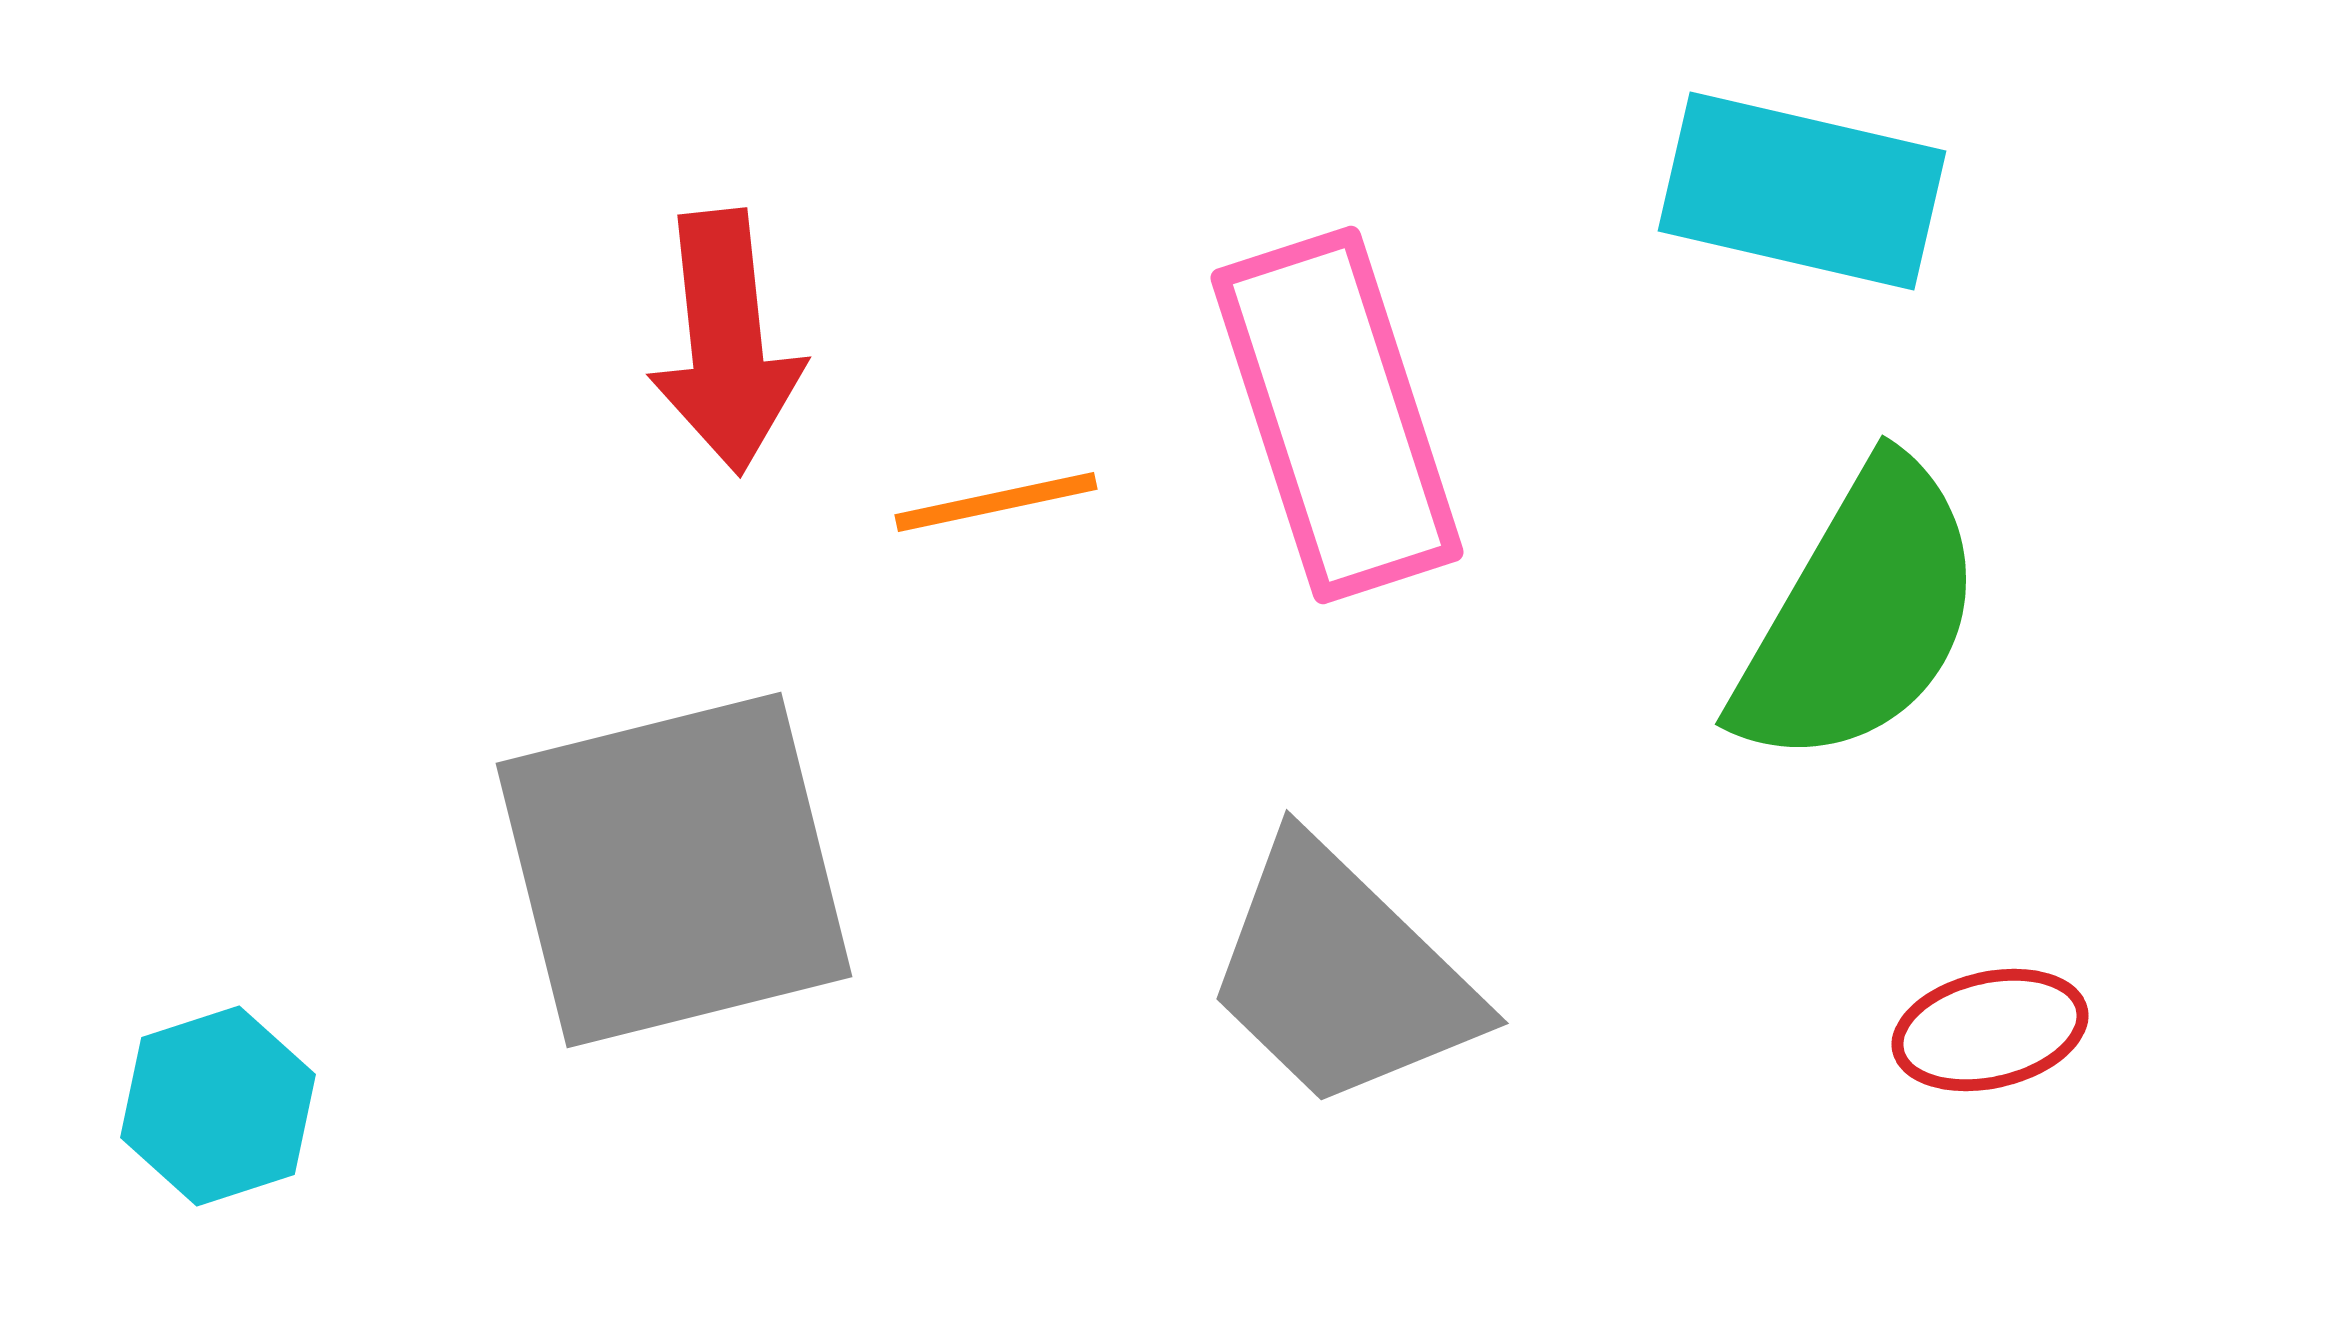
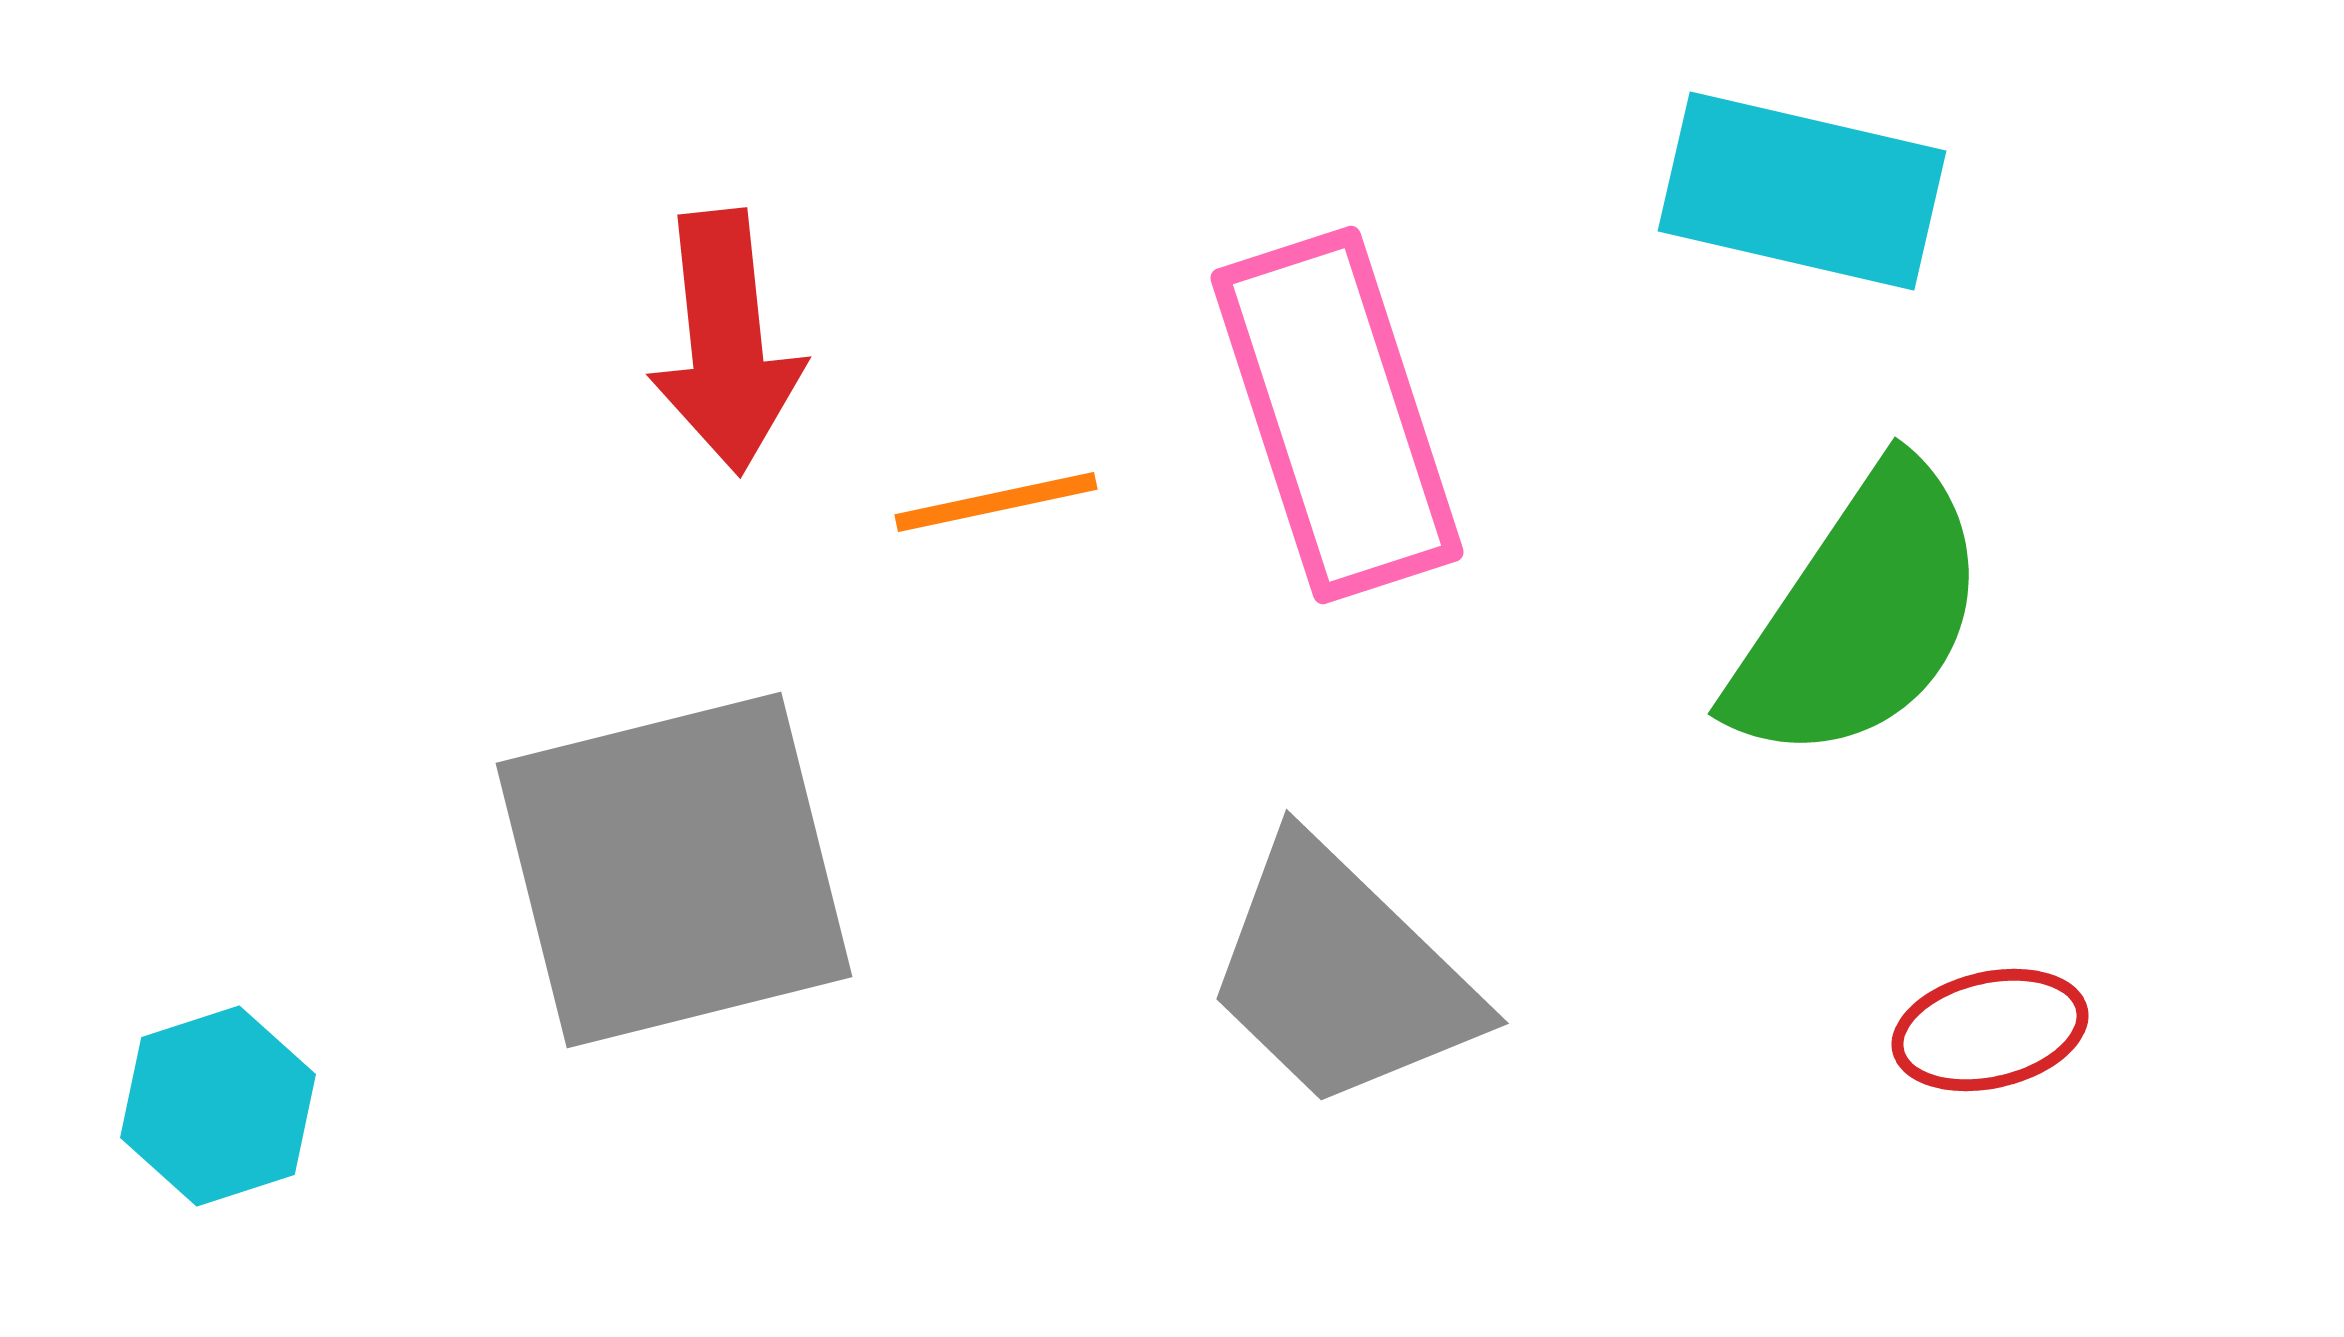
green semicircle: rotated 4 degrees clockwise
